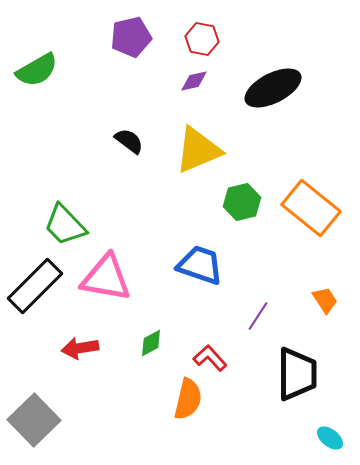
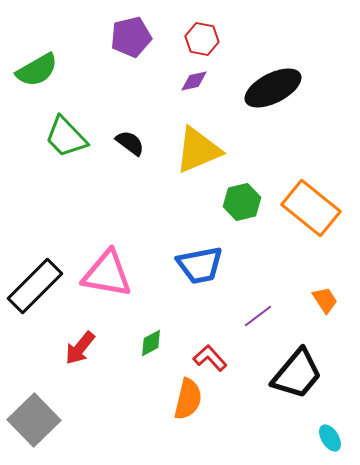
black semicircle: moved 1 px right, 2 px down
green trapezoid: moved 1 px right, 88 px up
blue trapezoid: rotated 150 degrees clockwise
pink triangle: moved 1 px right, 4 px up
purple line: rotated 20 degrees clockwise
red arrow: rotated 42 degrees counterclockwise
black trapezoid: rotated 40 degrees clockwise
cyan ellipse: rotated 20 degrees clockwise
